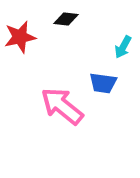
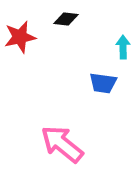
cyan arrow: rotated 150 degrees clockwise
pink arrow: moved 38 px down
